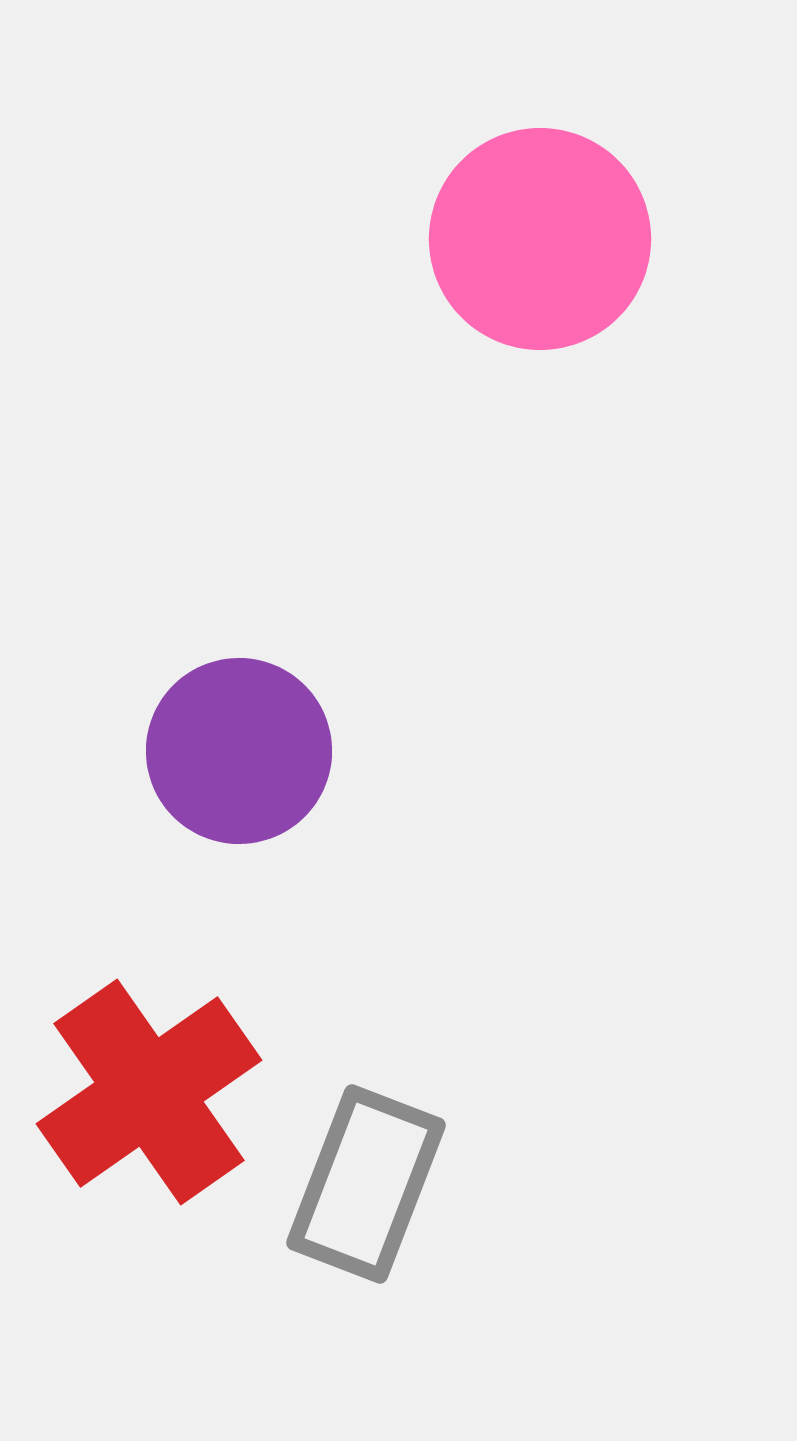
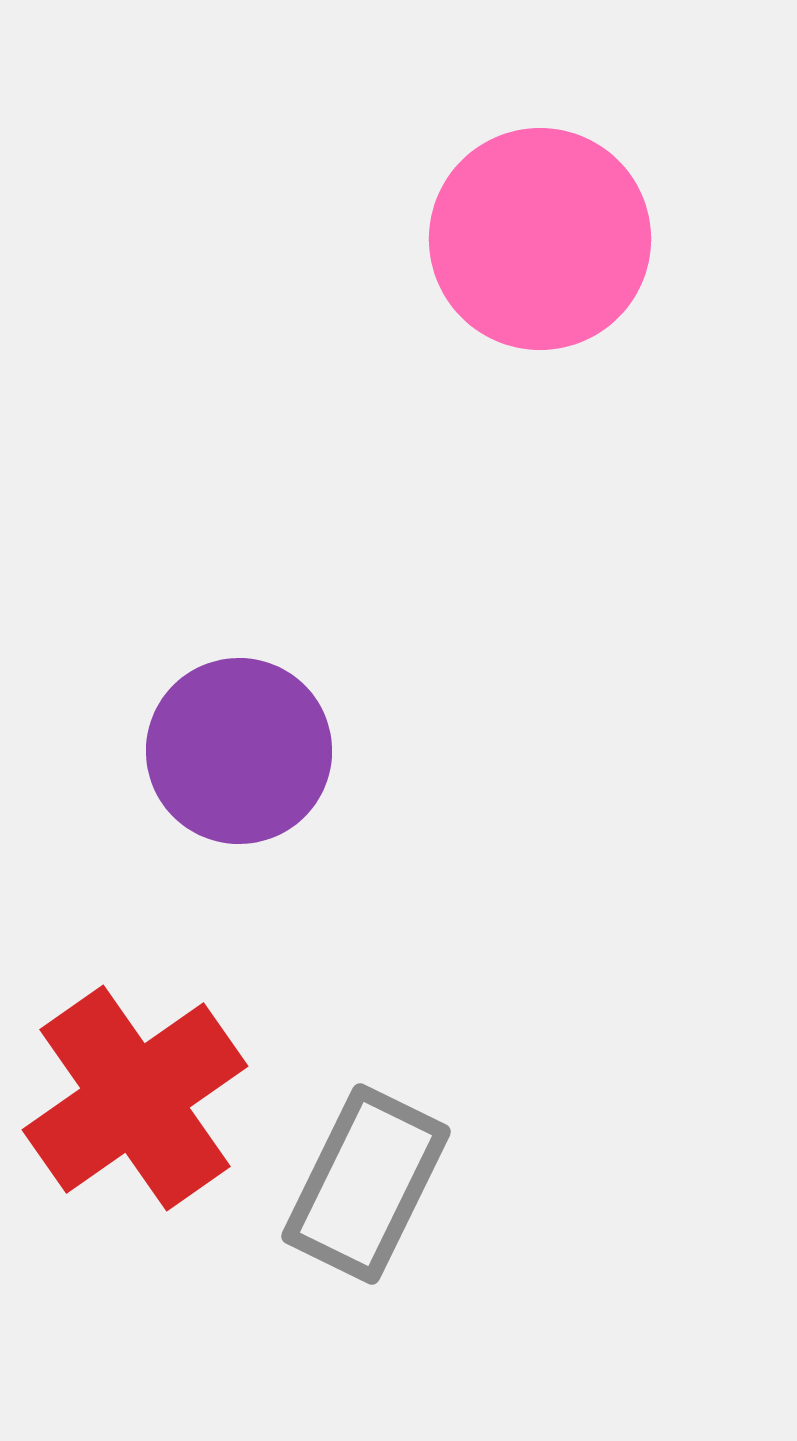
red cross: moved 14 px left, 6 px down
gray rectangle: rotated 5 degrees clockwise
